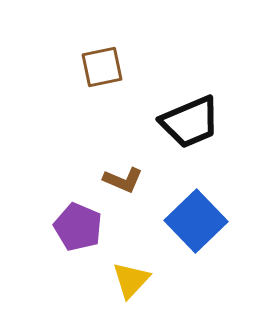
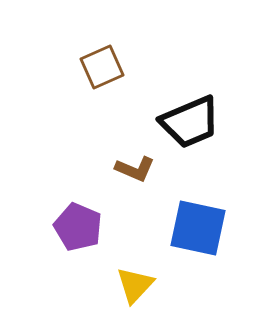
brown square: rotated 12 degrees counterclockwise
brown L-shape: moved 12 px right, 11 px up
blue square: moved 2 px right, 7 px down; rotated 34 degrees counterclockwise
yellow triangle: moved 4 px right, 5 px down
